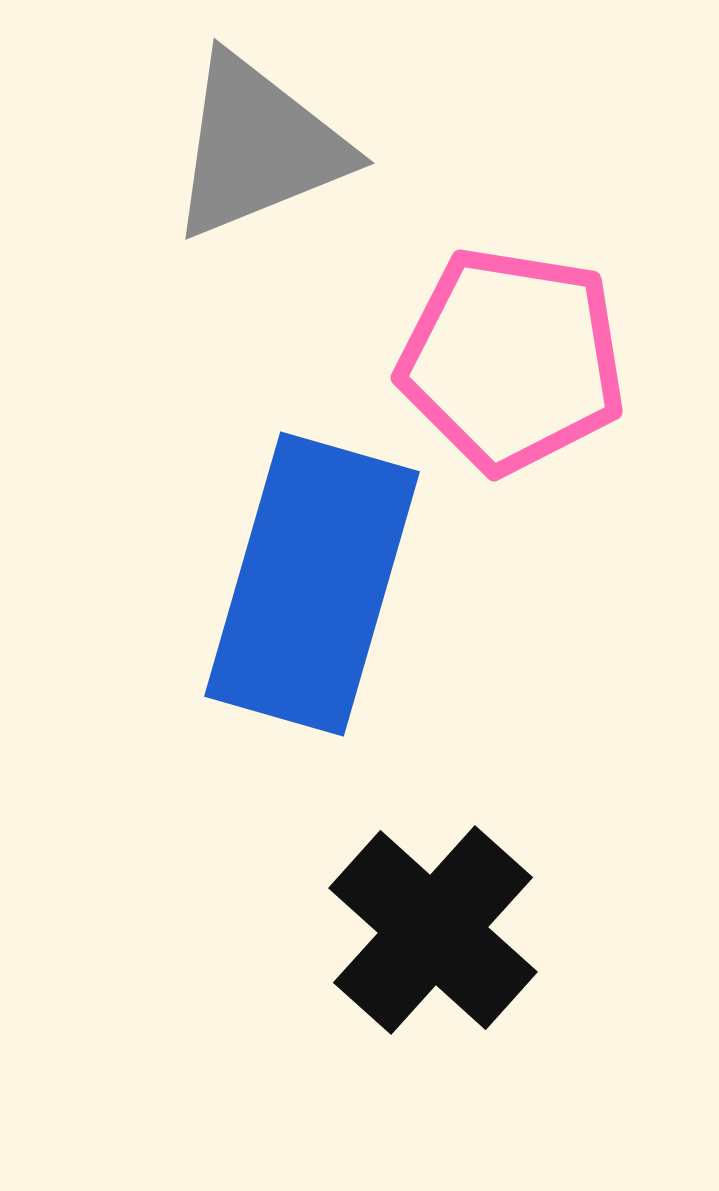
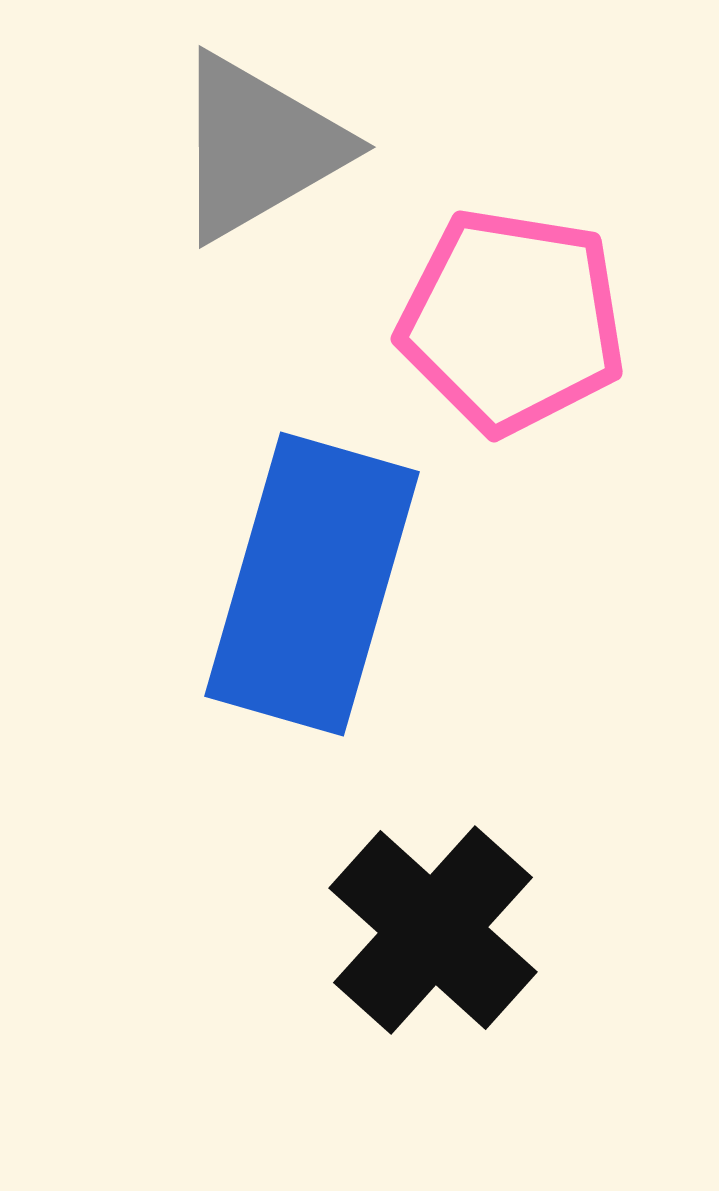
gray triangle: rotated 8 degrees counterclockwise
pink pentagon: moved 39 px up
